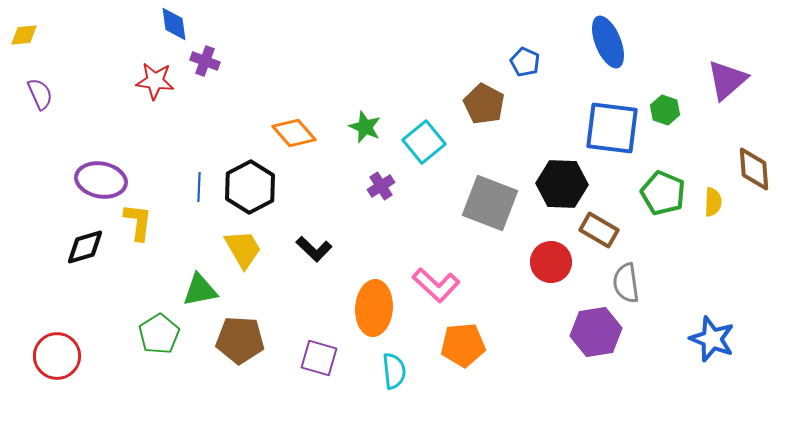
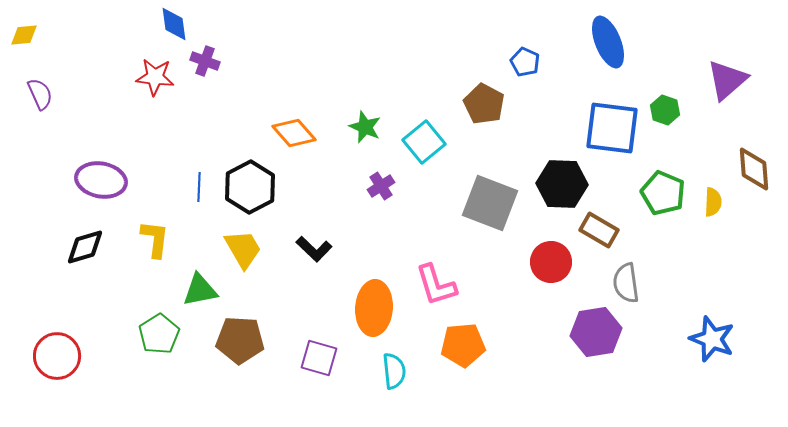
red star at (155, 81): moved 4 px up
yellow L-shape at (138, 222): moved 17 px right, 17 px down
pink L-shape at (436, 285): rotated 30 degrees clockwise
